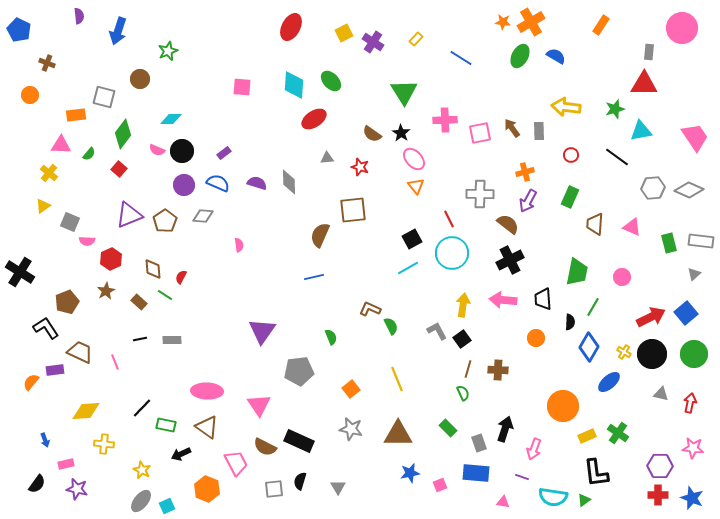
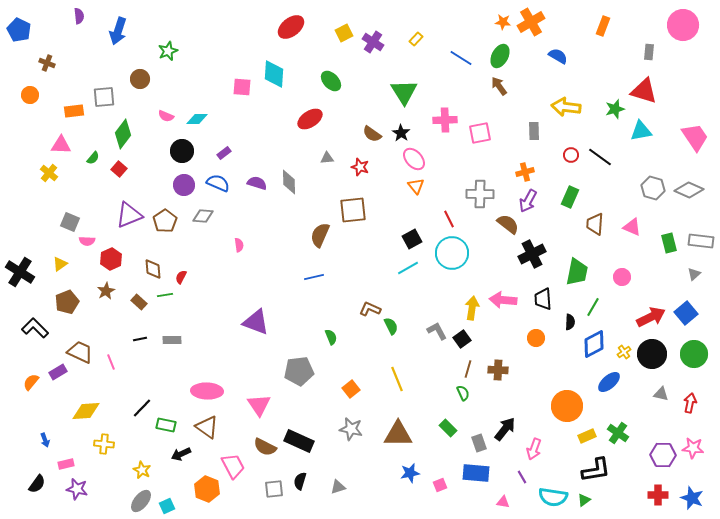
orange rectangle at (601, 25): moved 2 px right, 1 px down; rotated 12 degrees counterclockwise
red ellipse at (291, 27): rotated 24 degrees clockwise
pink circle at (682, 28): moved 1 px right, 3 px up
green ellipse at (520, 56): moved 20 px left
blue semicircle at (556, 56): moved 2 px right
red triangle at (644, 84): moved 7 px down; rotated 16 degrees clockwise
cyan diamond at (294, 85): moved 20 px left, 11 px up
gray square at (104, 97): rotated 20 degrees counterclockwise
orange rectangle at (76, 115): moved 2 px left, 4 px up
cyan diamond at (171, 119): moved 26 px right
red ellipse at (314, 119): moved 4 px left
brown arrow at (512, 128): moved 13 px left, 42 px up
gray rectangle at (539, 131): moved 5 px left
pink semicircle at (157, 150): moved 9 px right, 34 px up
green semicircle at (89, 154): moved 4 px right, 4 px down
black line at (617, 157): moved 17 px left
gray hexagon at (653, 188): rotated 20 degrees clockwise
yellow triangle at (43, 206): moved 17 px right, 58 px down
black cross at (510, 260): moved 22 px right, 6 px up
green line at (165, 295): rotated 42 degrees counterclockwise
yellow arrow at (463, 305): moved 9 px right, 3 px down
black L-shape at (46, 328): moved 11 px left; rotated 12 degrees counterclockwise
purple triangle at (262, 331): moved 6 px left, 9 px up; rotated 44 degrees counterclockwise
blue diamond at (589, 347): moved 5 px right, 3 px up; rotated 32 degrees clockwise
yellow cross at (624, 352): rotated 24 degrees clockwise
pink line at (115, 362): moved 4 px left
purple rectangle at (55, 370): moved 3 px right, 2 px down; rotated 24 degrees counterclockwise
orange circle at (563, 406): moved 4 px right
black arrow at (505, 429): rotated 20 degrees clockwise
pink trapezoid at (236, 463): moved 3 px left, 3 px down
purple hexagon at (660, 466): moved 3 px right, 11 px up
black L-shape at (596, 473): moved 3 px up; rotated 92 degrees counterclockwise
purple line at (522, 477): rotated 40 degrees clockwise
gray triangle at (338, 487): rotated 42 degrees clockwise
